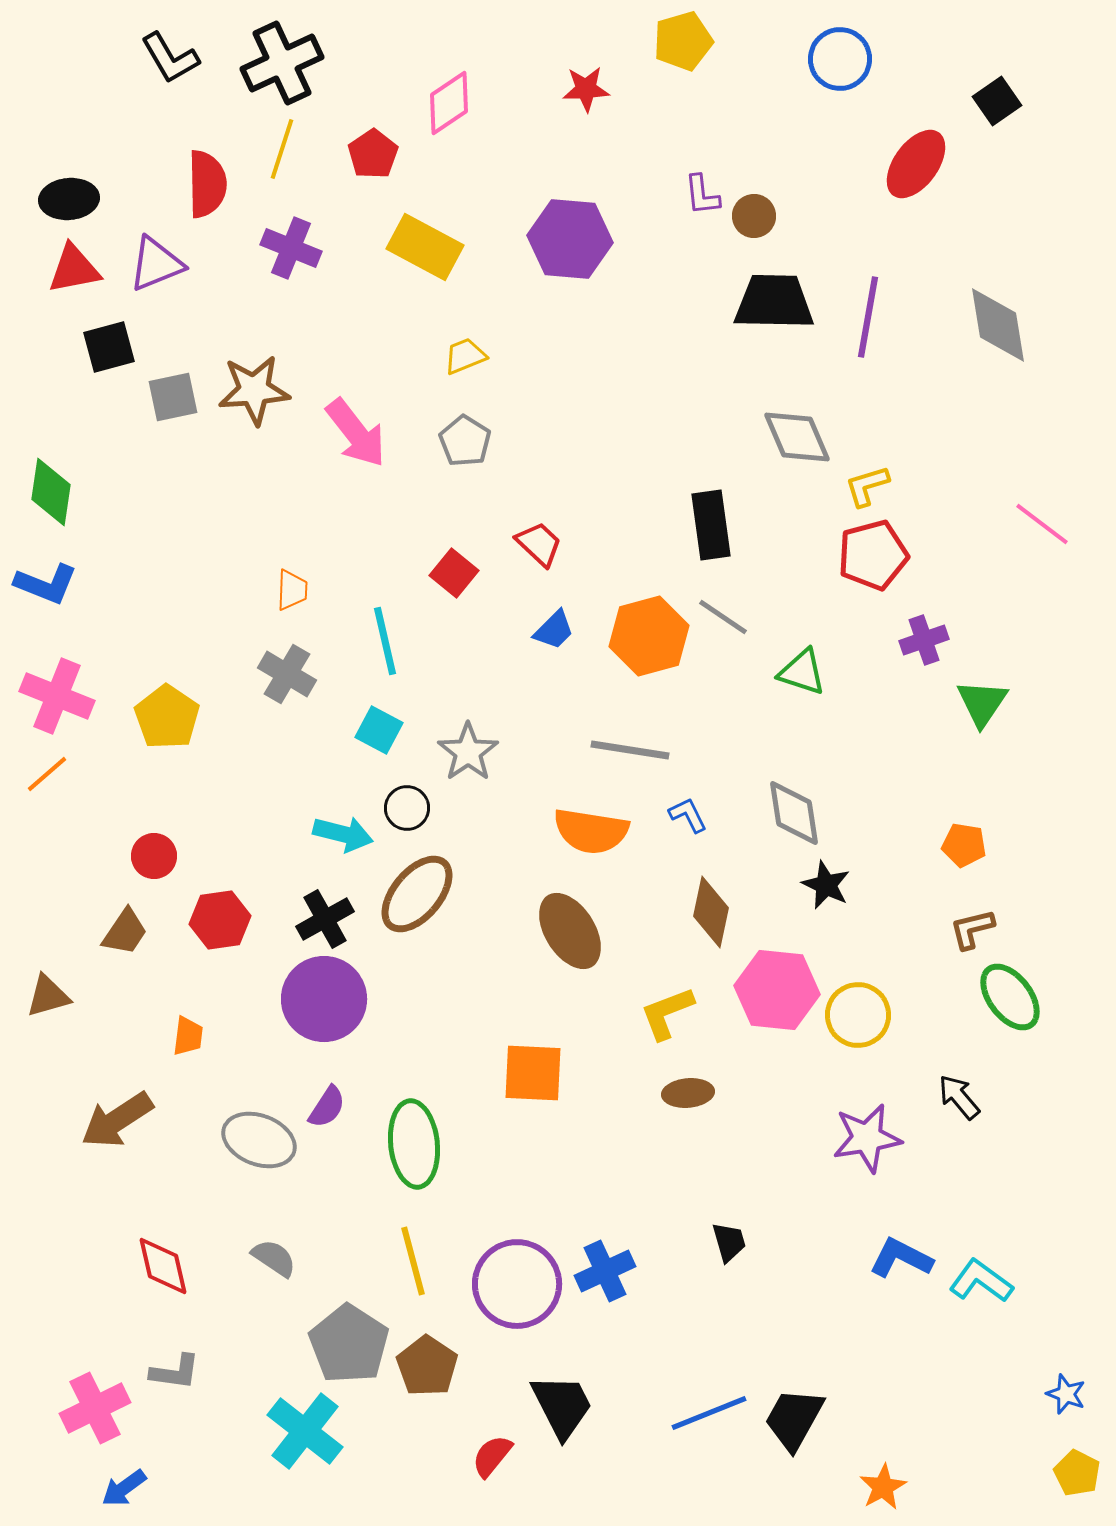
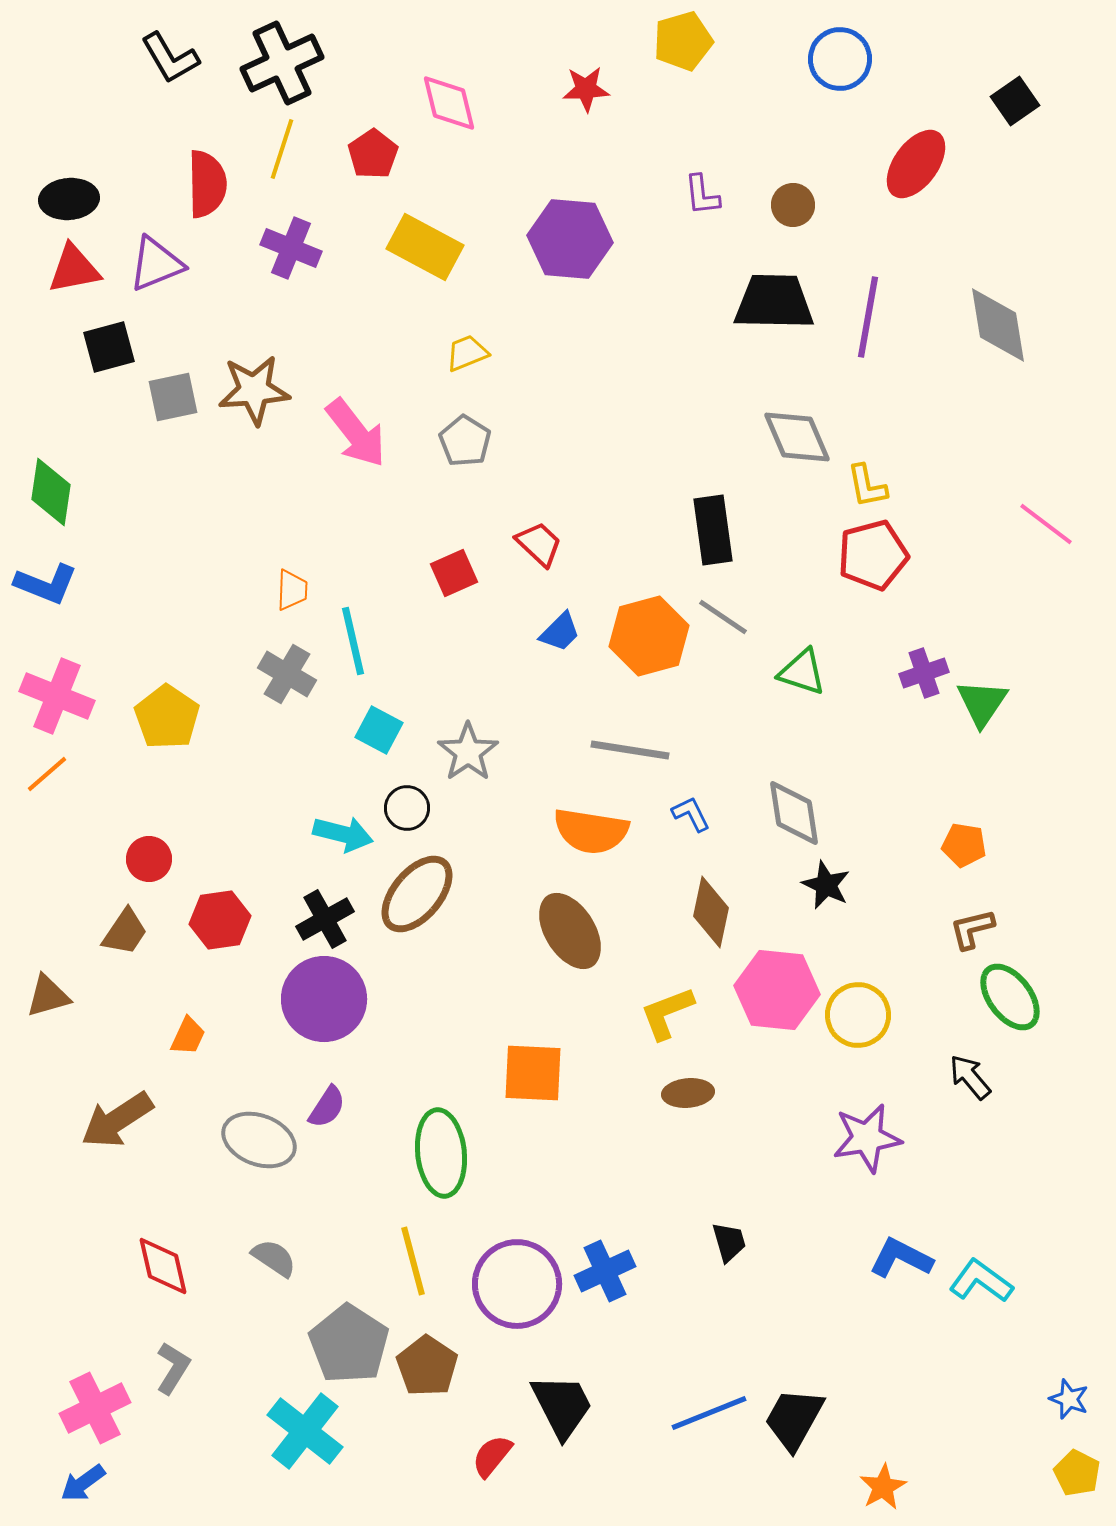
black square at (997, 101): moved 18 px right
pink diamond at (449, 103): rotated 70 degrees counterclockwise
brown circle at (754, 216): moved 39 px right, 11 px up
yellow trapezoid at (465, 356): moved 2 px right, 3 px up
yellow L-shape at (867, 486): rotated 84 degrees counterclockwise
pink line at (1042, 524): moved 4 px right
black rectangle at (711, 525): moved 2 px right, 5 px down
red square at (454, 573): rotated 27 degrees clockwise
blue trapezoid at (554, 630): moved 6 px right, 2 px down
purple cross at (924, 640): moved 33 px down
cyan line at (385, 641): moved 32 px left
blue L-shape at (688, 815): moved 3 px right, 1 px up
red circle at (154, 856): moved 5 px left, 3 px down
orange trapezoid at (188, 1036): rotated 18 degrees clockwise
black arrow at (959, 1097): moved 11 px right, 20 px up
green ellipse at (414, 1144): moved 27 px right, 9 px down
gray L-shape at (175, 1372): moved 2 px left, 4 px up; rotated 66 degrees counterclockwise
blue star at (1066, 1394): moved 3 px right, 5 px down
blue arrow at (124, 1488): moved 41 px left, 5 px up
